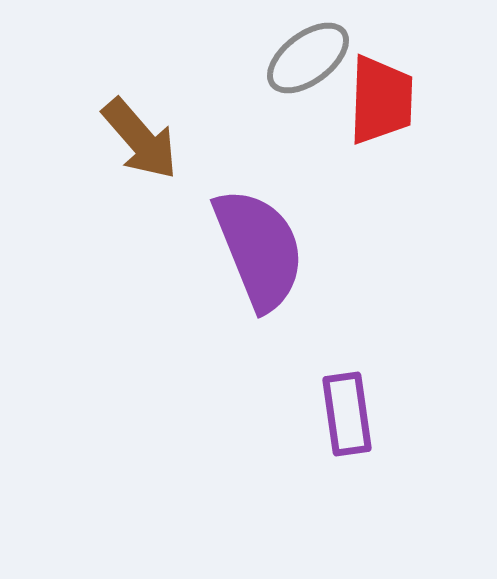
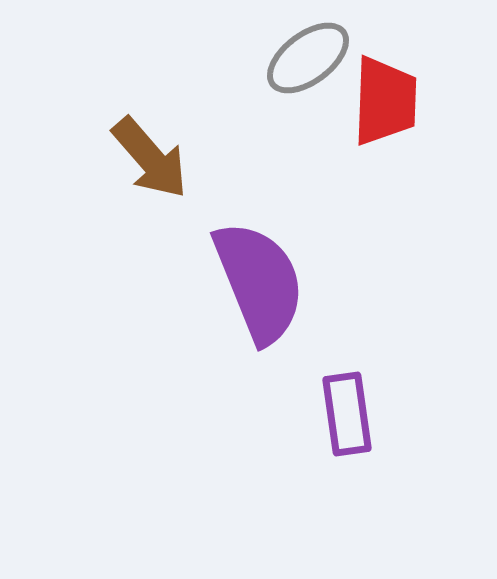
red trapezoid: moved 4 px right, 1 px down
brown arrow: moved 10 px right, 19 px down
purple semicircle: moved 33 px down
